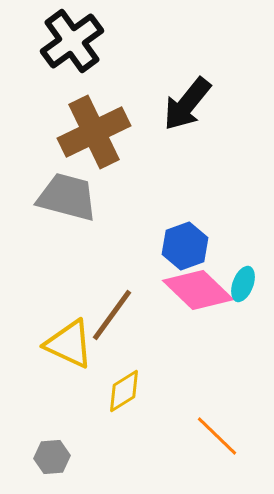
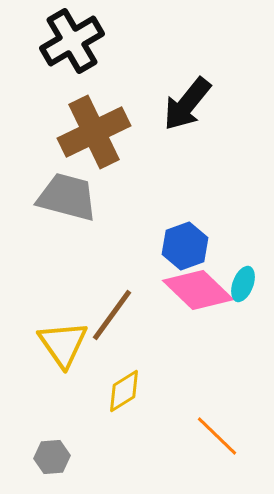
black cross: rotated 6 degrees clockwise
yellow triangle: moved 6 px left; rotated 30 degrees clockwise
